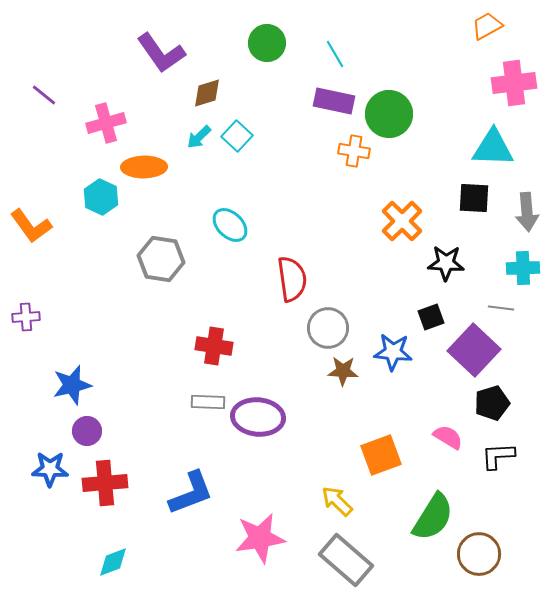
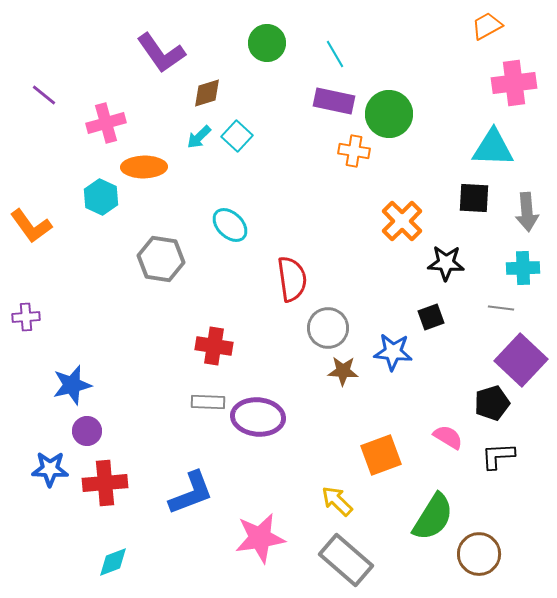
purple square at (474, 350): moved 47 px right, 10 px down
